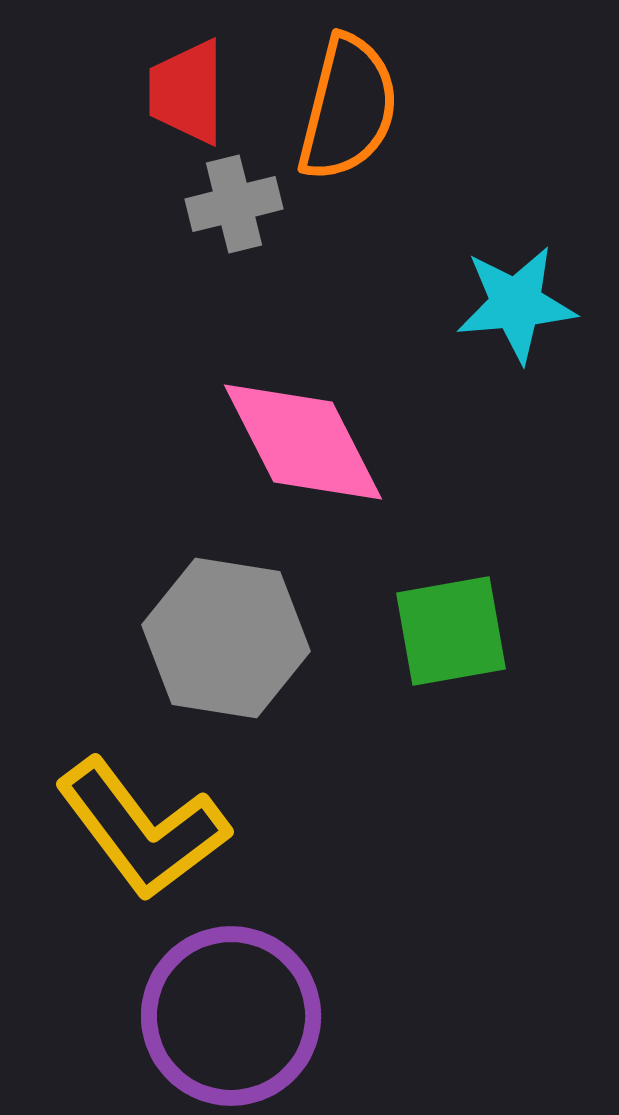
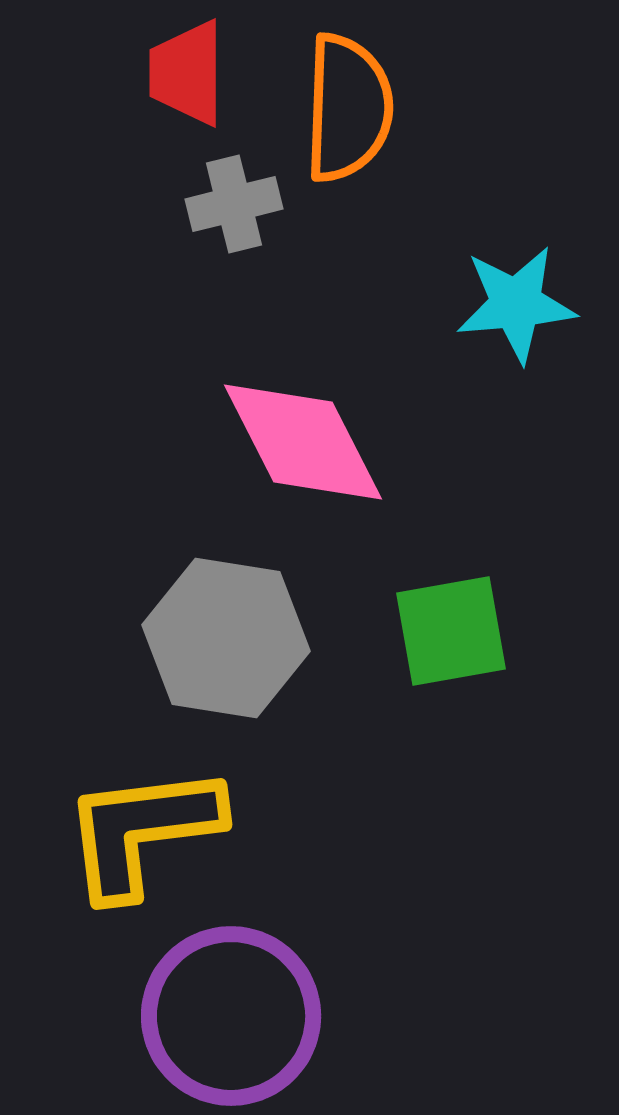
red trapezoid: moved 19 px up
orange semicircle: rotated 12 degrees counterclockwise
yellow L-shape: moved 2 px down; rotated 120 degrees clockwise
